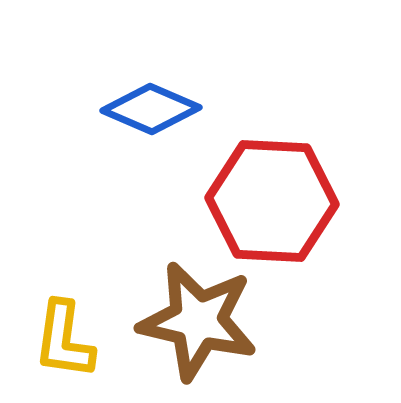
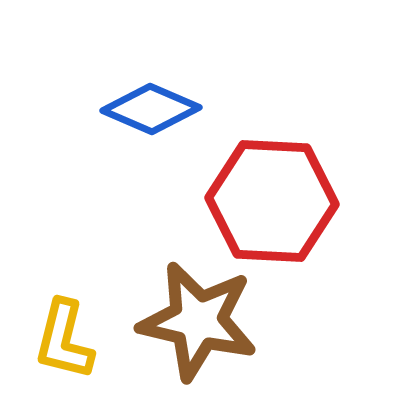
yellow L-shape: rotated 6 degrees clockwise
